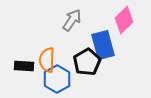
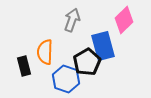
gray arrow: rotated 15 degrees counterclockwise
blue rectangle: moved 1 px down
orange semicircle: moved 2 px left, 8 px up
black rectangle: rotated 72 degrees clockwise
blue hexagon: moved 9 px right; rotated 12 degrees counterclockwise
